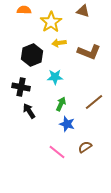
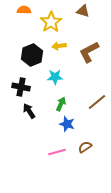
yellow arrow: moved 3 px down
brown L-shape: rotated 130 degrees clockwise
brown line: moved 3 px right
pink line: rotated 54 degrees counterclockwise
